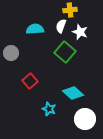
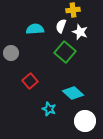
yellow cross: moved 3 px right
white circle: moved 2 px down
